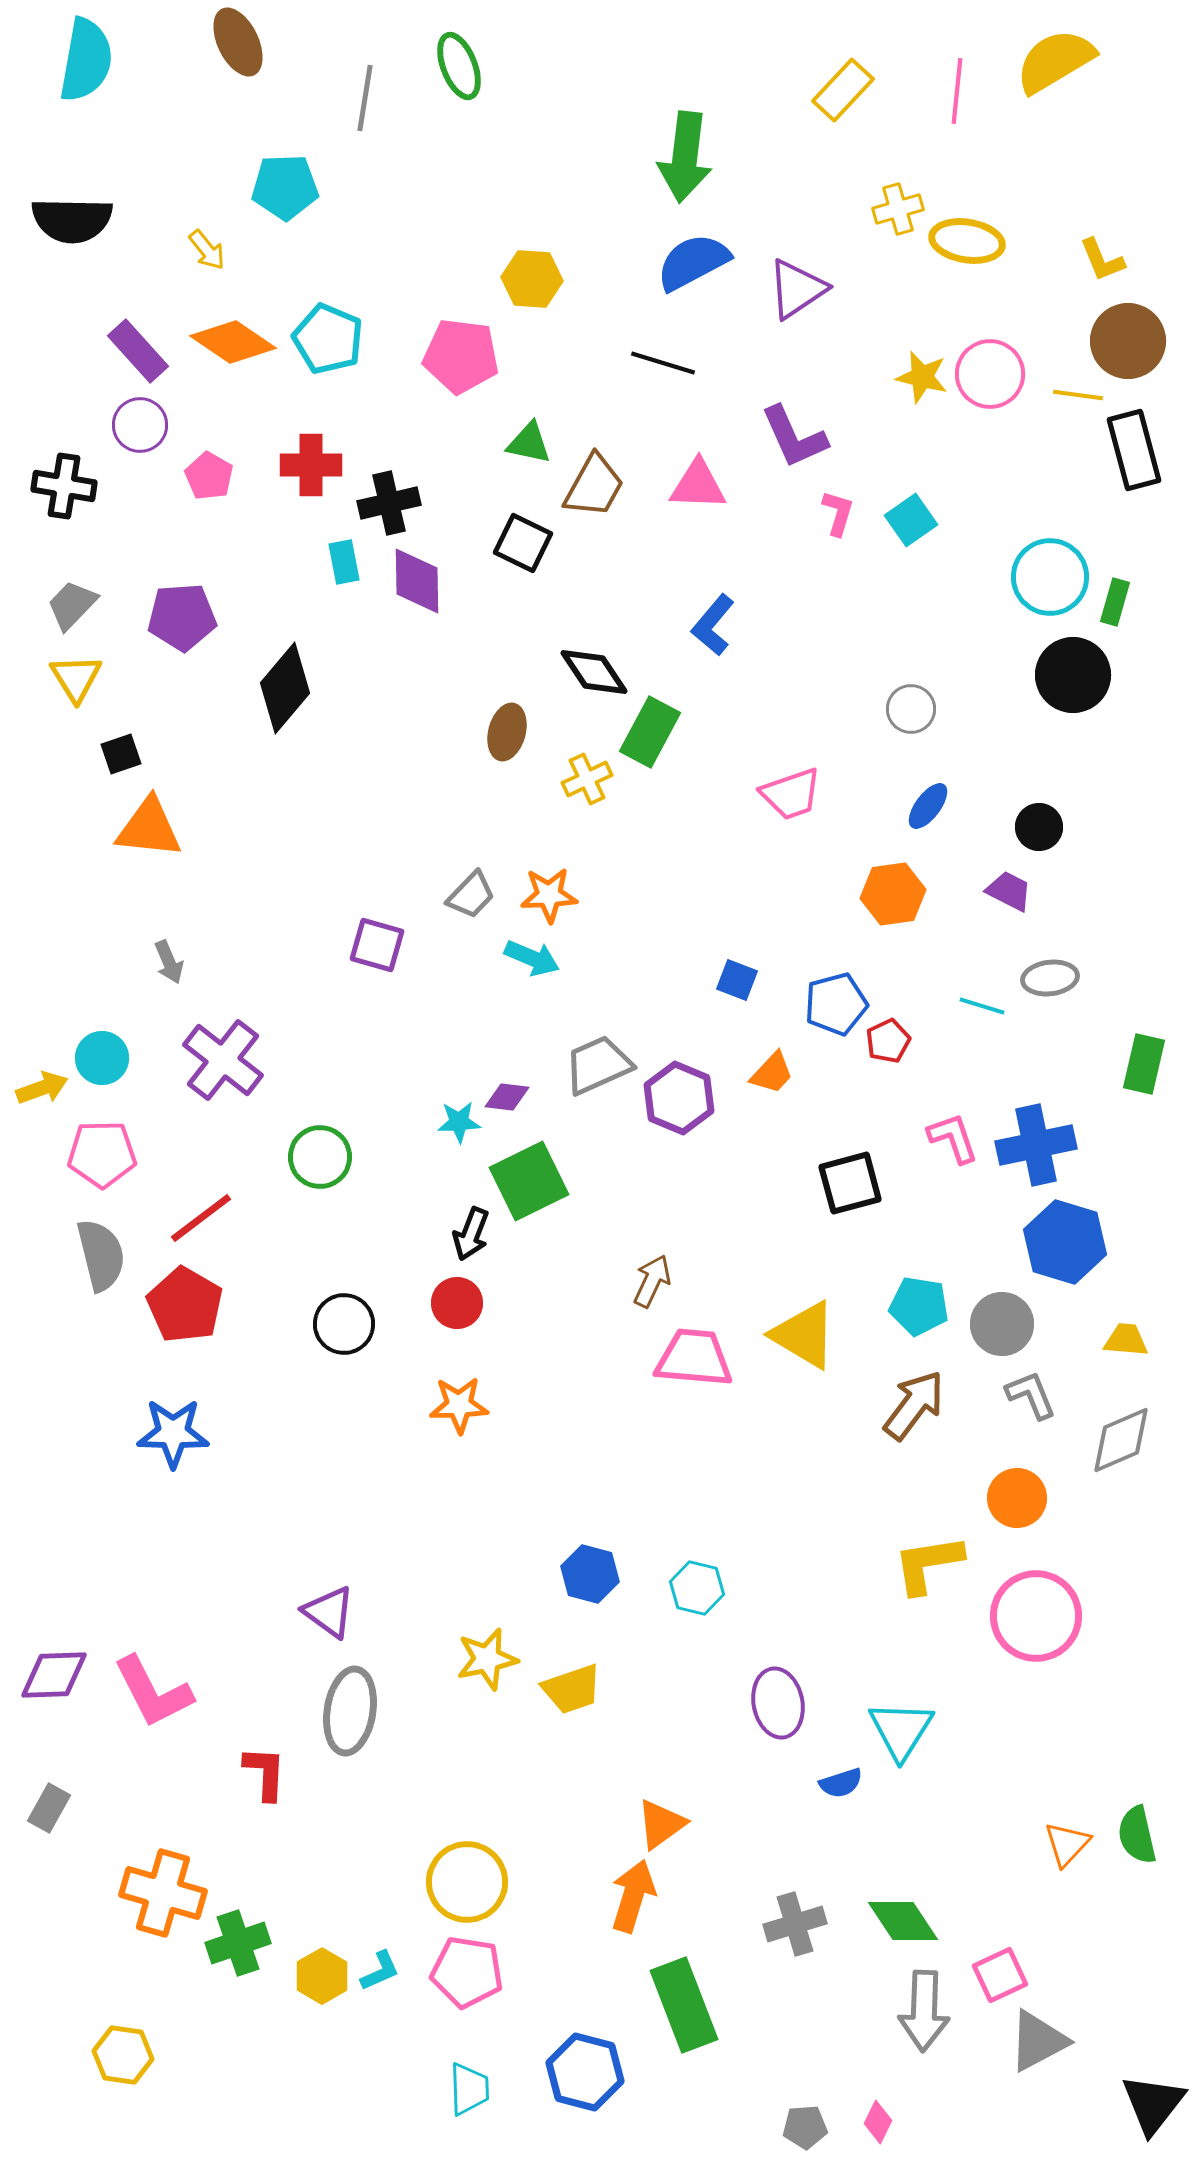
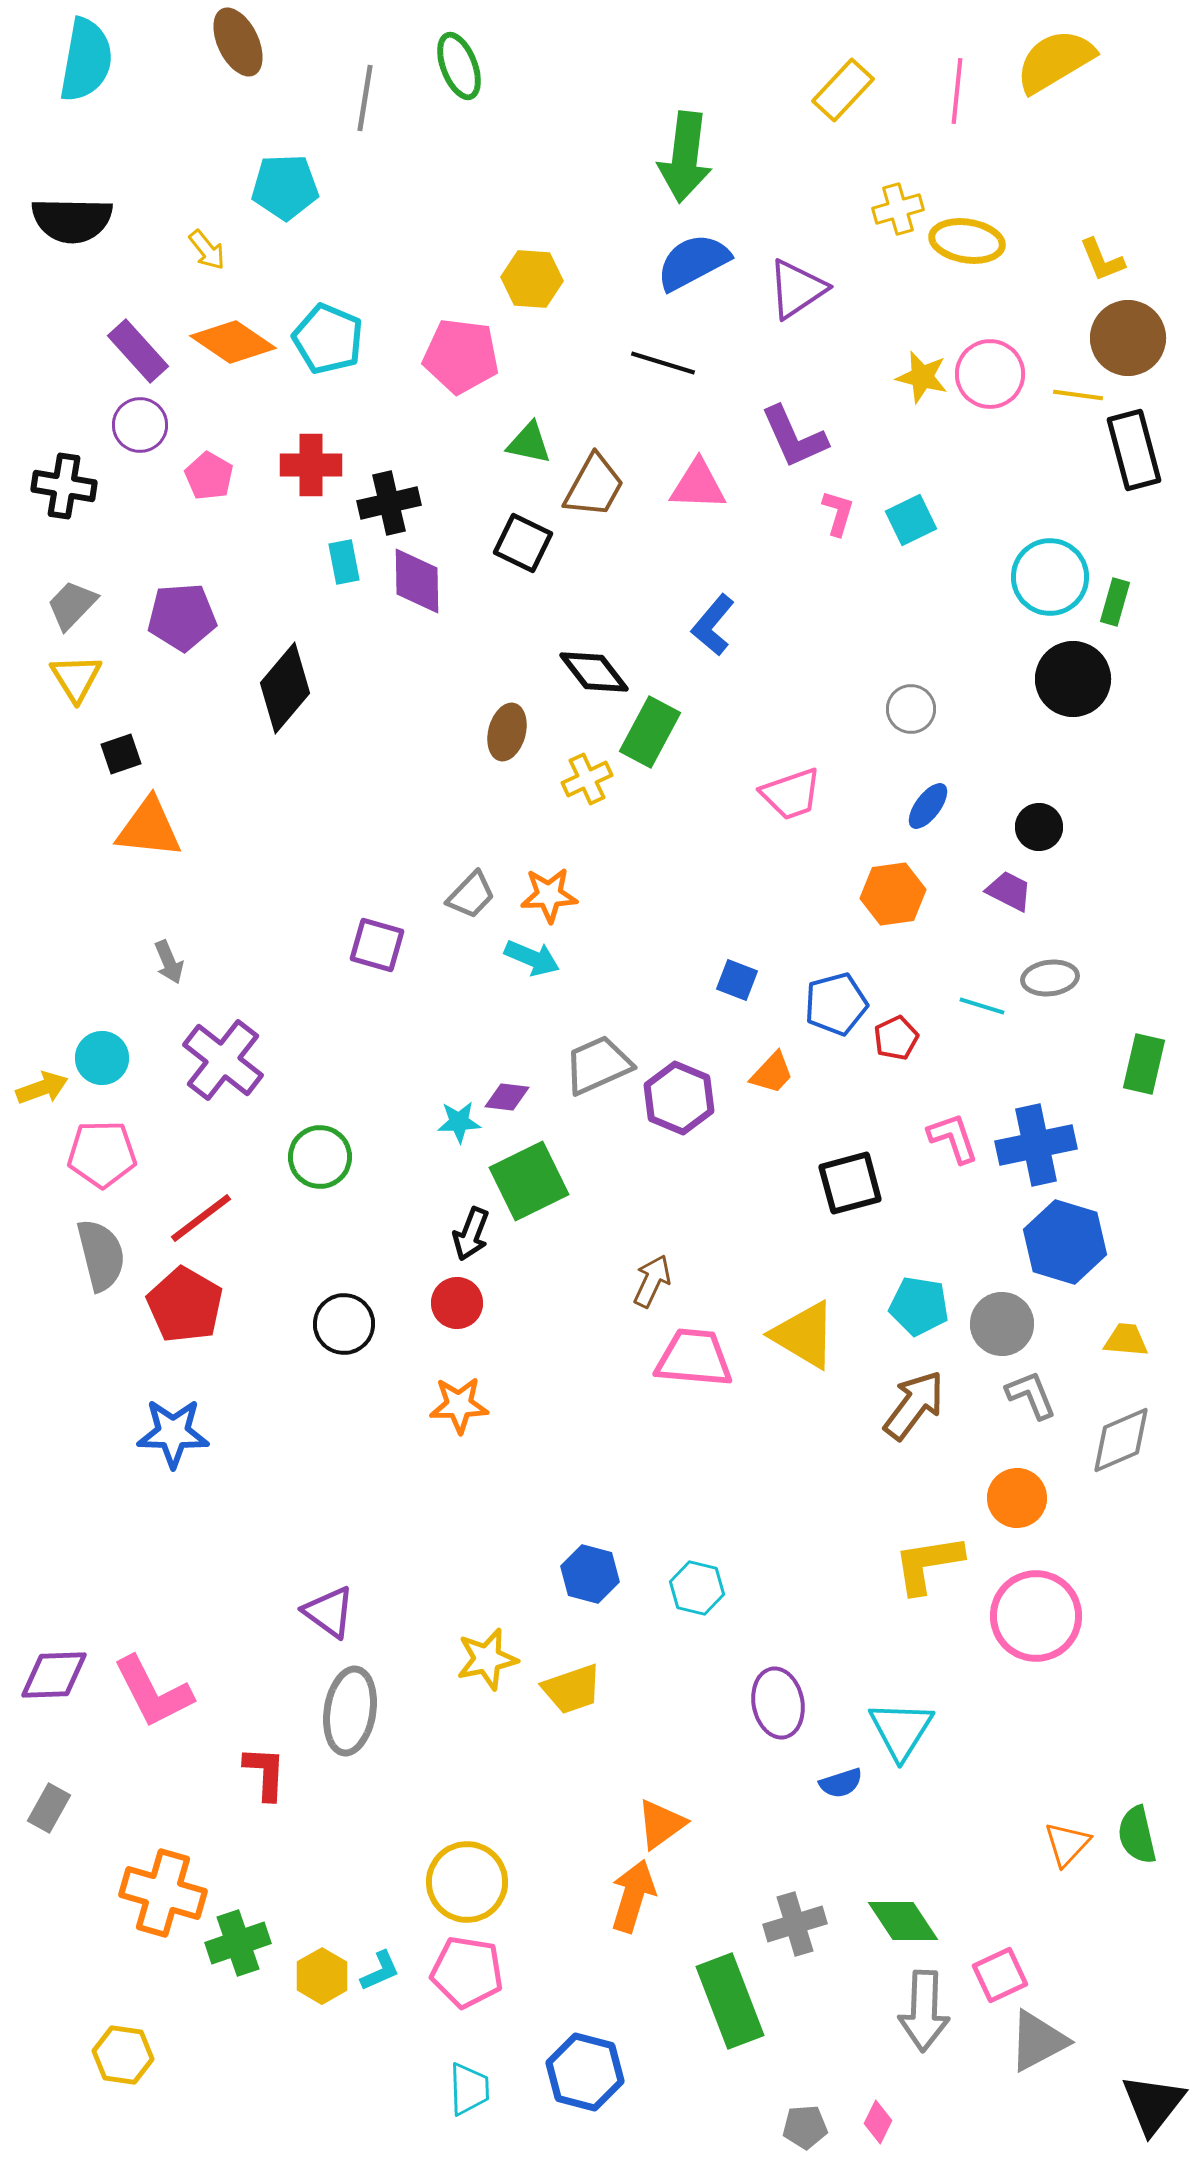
brown circle at (1128, 341): moved 3 px up
cyan square at (911, 520): rotated 9 degrees clockwise
black diamond at (594, 672): rotated 4 degrees counterclockwise
black circle at (1073, 675): moved 4 px down
red pentagon at (888, 1041): moved 8 px right, 3 px up
green rectangle at (684, 2005): moved 46 px right, 4 px up
